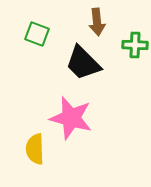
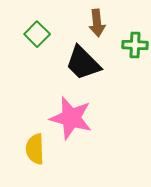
brown arrow: moved 1 px down
green square: rotated 25 degrees clockwise
